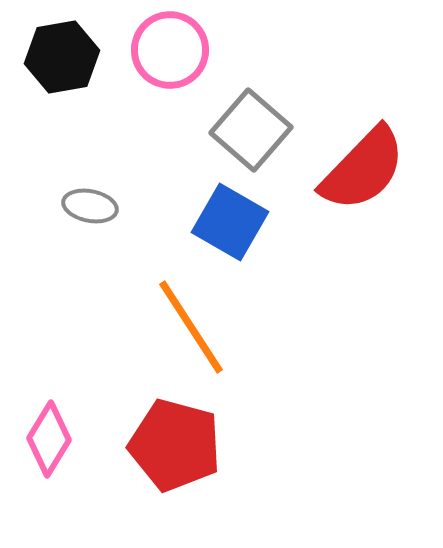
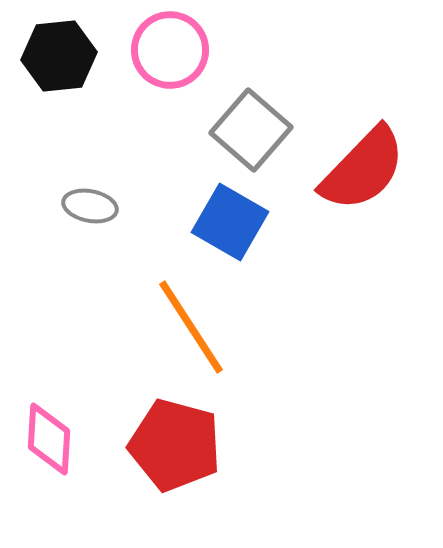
black hexagon: moved 3 px left, 1 px up; rotated 4 degrees clockwise
pink diamond: rotated 28 degrees counterclockwise
